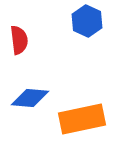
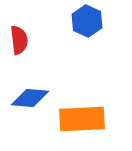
orange rectangle: rotated 9 degrees clockwise
